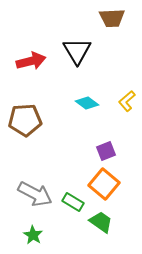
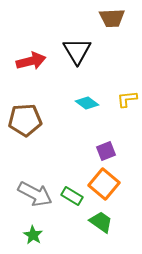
yellow L-shape: moved 2 px up; rotated 35 degrees clockwise
green rectangle: moved 1 px left, 6 px up
